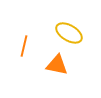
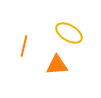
orange triangle: rotated 15 degrees counterclockwise
